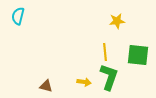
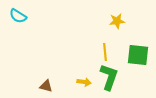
cyan semicircle: rotated 72 degrees counterclockwise
